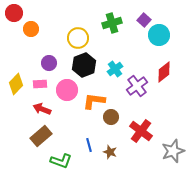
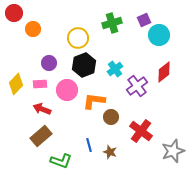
purple square: rotated 24 degrees clockwise
orange circle: moved 2 px right
